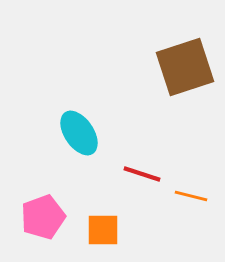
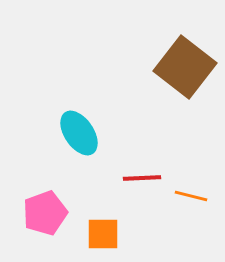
brown square: rotated 34 degrees counterclockwise
red line: moved 4 px down; rotated 21 degrees counterclockwise
pink pentagon: moved 2 px right, 4 px up
orange square: moved 4 px down
